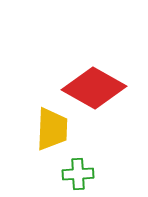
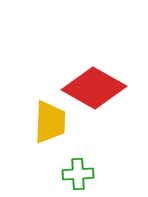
yellow trapezoid: moved 2 px left, 7 px up
